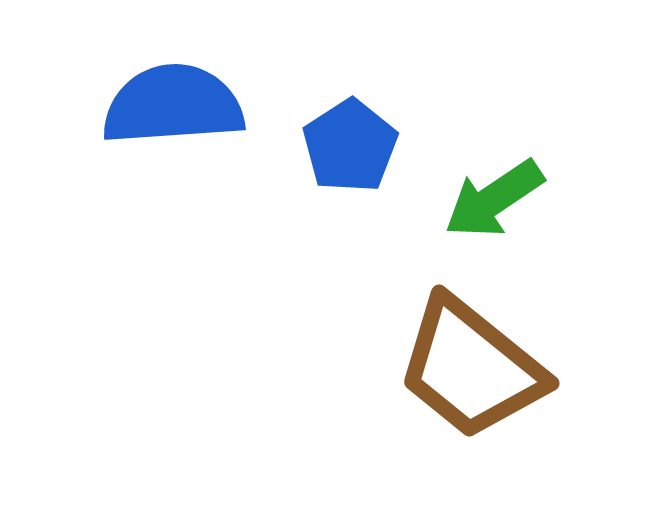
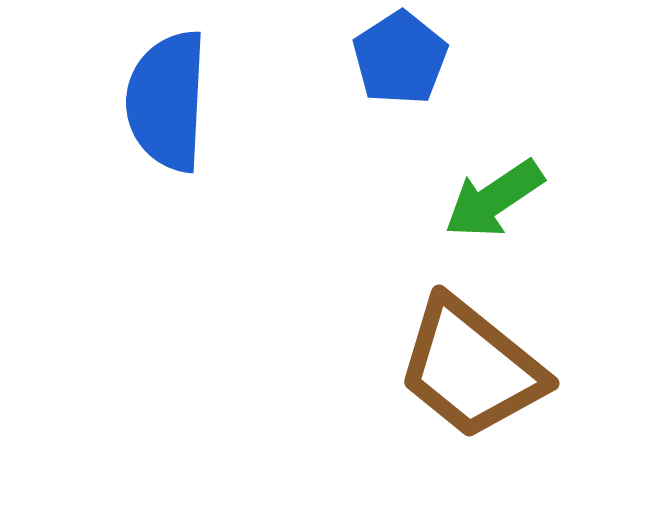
blue semicircle: moved 6 px left, 4 px up; rotated 83 degrees counterclockwise
blue pentagon: moved 50 px right, 88 px up
